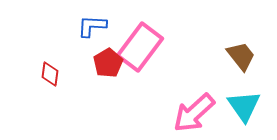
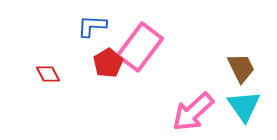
brown trapezoid: moved 12 px down; rotated 12 degrees clockwise
red diamond: moved 2 px left; rotated 35 degrees counterclockwise
pink arrow: moved 1 px left, 1 px up
